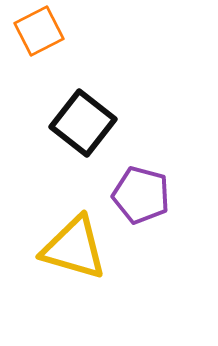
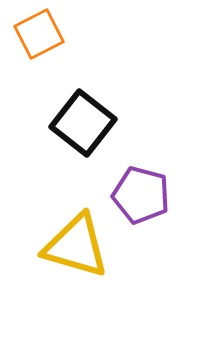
orange square: moved 3 px down
yellow triangle: moved 2 px right, 2 px up
